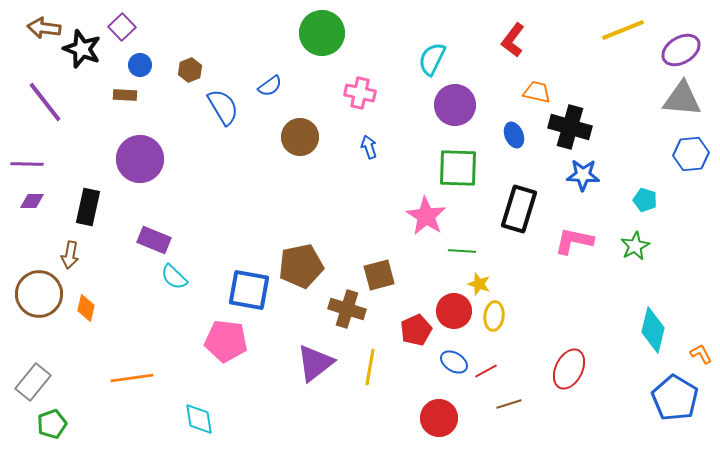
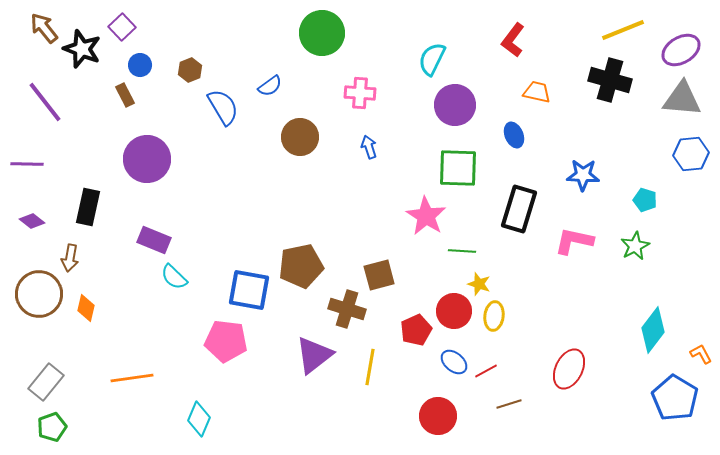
brown arrow at (44, 28): rotated 44 degrees clockwise
pink cross at (360, 93): rotated 8 degrees counterclockwise
brown rectangle at (125, 95): rotated 60 degrees clockwise
black cross at (570, 127): moved 40 px right, 47 px up
purple circle at (140, 159): moved 7 px right
purple diamond at (32, 201): moved 20 px down; rotated 40 degrees clockwise
brown arrow at (70, 255): moved 3 px down
cyan diamond at (653, 330): rotated 24 degrees clockwise
blue ellipse at (454, 362): rotated 8 degrees clockwise
purple triangle at (315, 363): moved 1 px left, 8 px up
gray rectangle at (33, 382): moved 13 px right
red circle at (439, 418): moved 1 px left, 2 px up
cyan diamond at (199, 419): rotated 32 degrees clockwise
green pentagon at (52, 424): moved 3 px down
